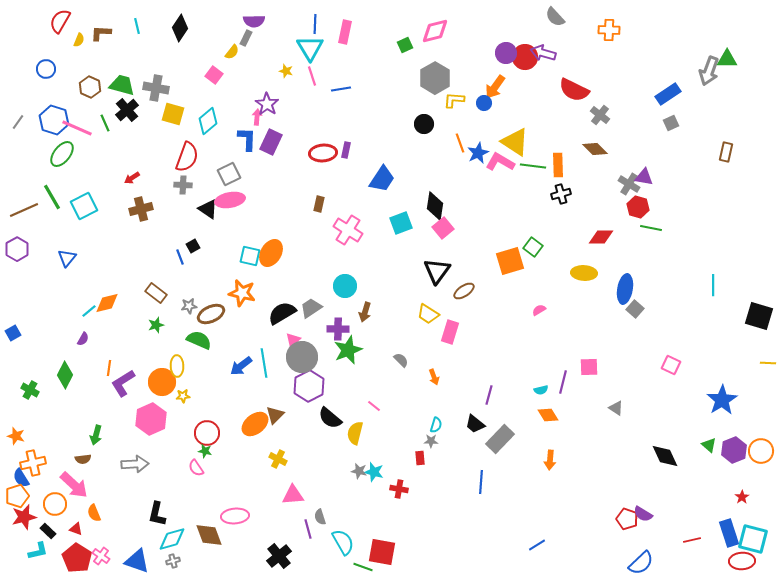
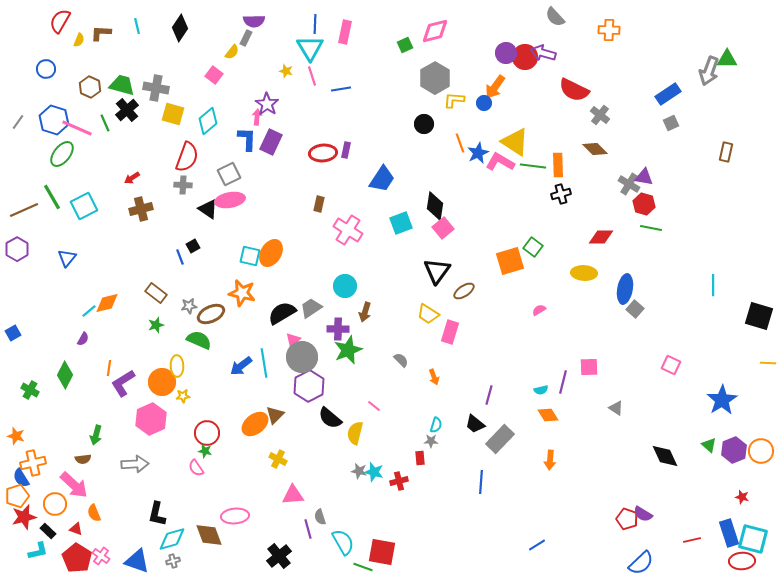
red hexagon at (638, 207): moved 6 px right, 3 px up
red cross at (399, 489): moved 8 px up; rotated 24 degrees counterclockwise
red star at (742, 497): rotated 24 degrees counterclockwise
